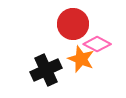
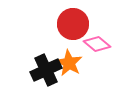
pink diamond: rotated 12 degrees clockwise
orange star: moved 12 px left, 4 px down; rotated 8 degrees clockwise
